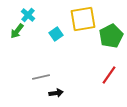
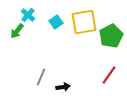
yellow square: moved 1 px right, 3 px down
cyan square: moved 12 px up
gray line: rotated 54 degrees counterclockwise
black arrow: moved 7 px right, 6 px up
